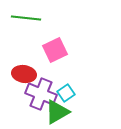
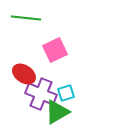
red ellipse: rotated 25 degrees clockwise
cyan square: rotated 18 degrees clockwise
